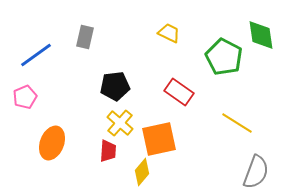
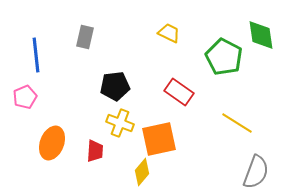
blue line: rotated 60 degrees counterclockwise
yellow cross: rotated 20 degrees counterclockwise
red trapezoid: moved 13 px left
